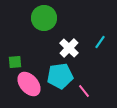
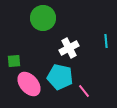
green circle: moved 1 px left
cyan line: moved 6 px right, 1 px up; rotated 40 degrees counterclockwise
white cross: rotated 18 degrees clockwise
green square: moved 1 px left, 1 px up
cyan pentagon: moved 1 px down; rotated 20 degrees clockwise
